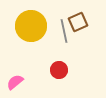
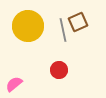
yellow circle: moved 3 px left
gray line: moved 1 px left, 1 px up
pink semicircle: moved 1 px left, 2 px down
